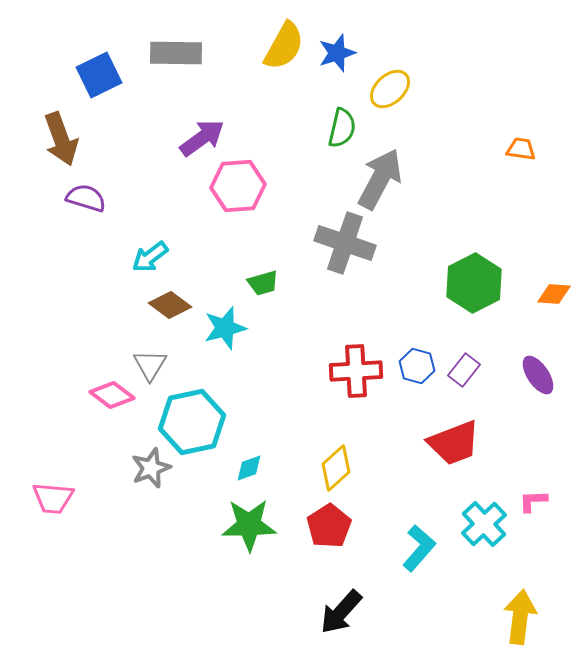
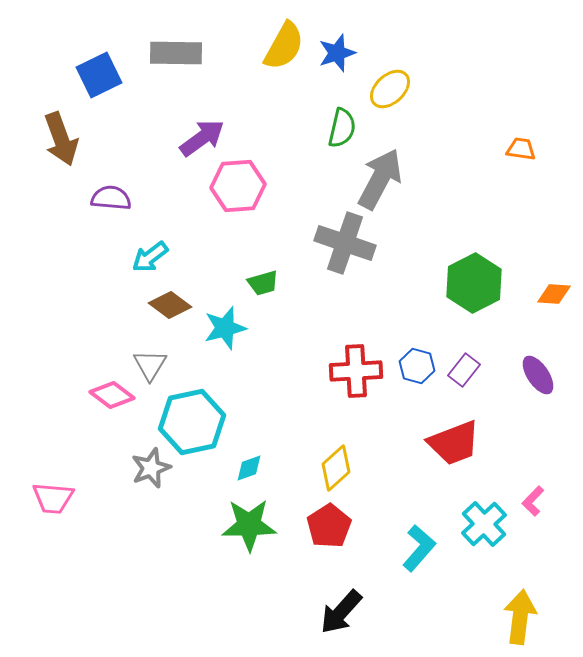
purple semicircle: moved 25 px right; rotated 12 degrees counterclockwise
pink L-shape: rotated 44 degrees counterclockwise
